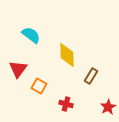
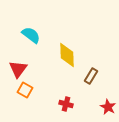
orange square: moved 14 px left, 4 px down
red star: rotated 14 degrees counterclockwise
